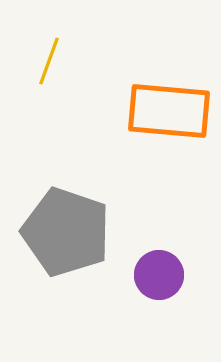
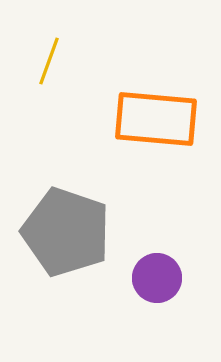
orange rectangle: moved 13 px left, 8 px down
purple circle: moved 2 px left, 3 px down
